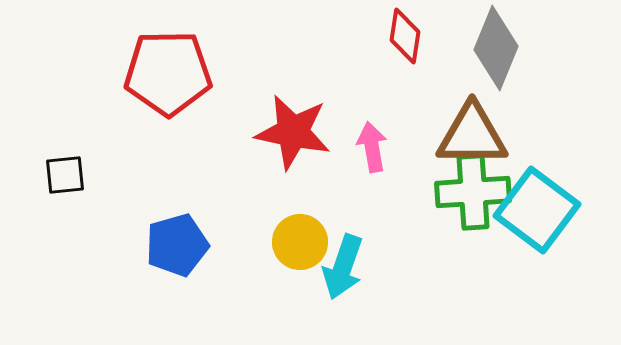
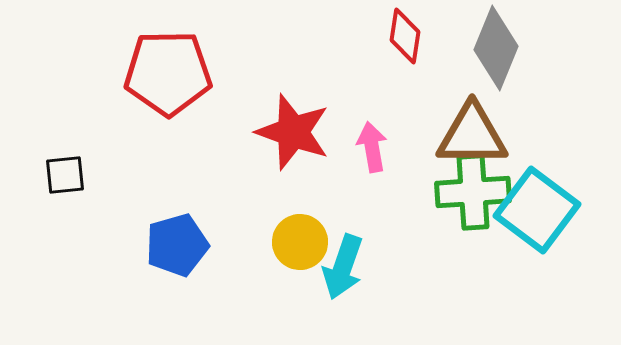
red star: rotated 8 degrees clockwise
